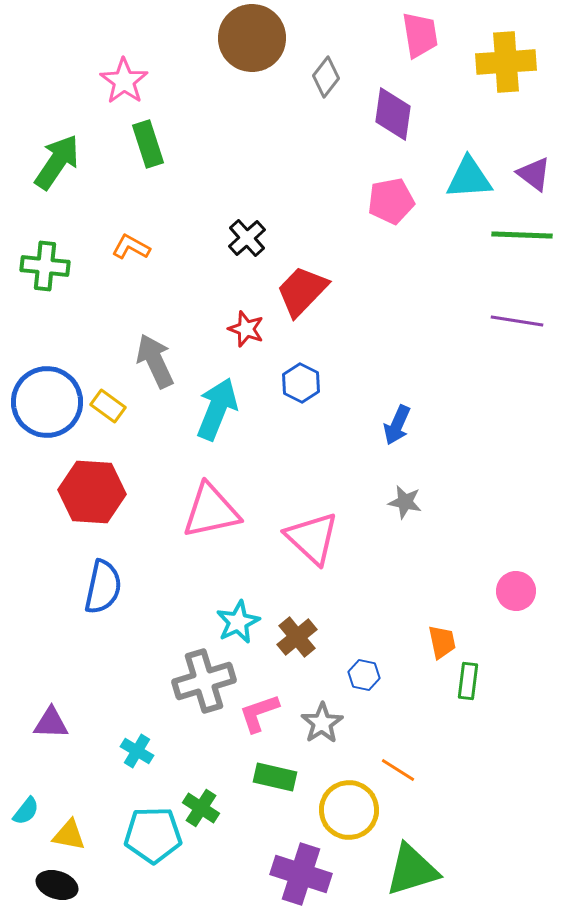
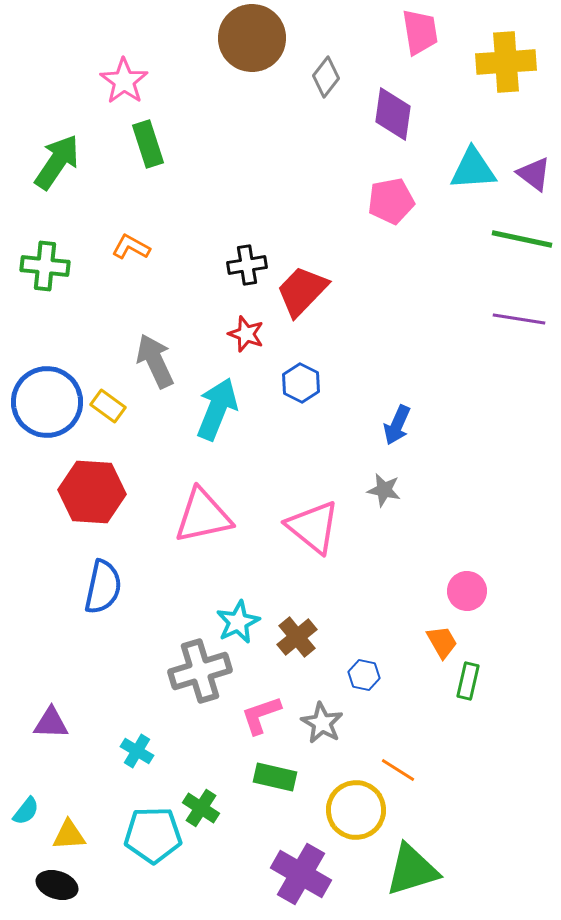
pink trapezoid at (420, 35): moved 3 px up
cyan triangle at (469, 178): moved 4 px right, 9 px up
green line at (522, 235): moved 4 px down; rotated 10 degrees clockwise
black cross at (247, 238): moved 27 px down; rotated 33 degrees clockwise
purple line at (517, 321): moved 2 px right, 2 px up
red star at (246, 329): moved 5 px down
gray star at (405, 502): moved 21 px left, 12 px up
pink triangle at (211, 511): moved 8 px left, 5 px down
pink triangle at (312, 538): moved 1 px right, 11 px up; rotated 4 degrees counterclockwise
pink circle at (516, 591): moved 49 px left
orange trapezoid at (442, 642): rotated 18 degrees counterclockwise
gray cross at (204, 681): moved 4 px left, 10 px up
green rectangle at (468, 681): rotated 6 degrees clockwise
pink L-shape at (259, 713): moved 2 px right, 2 px down
gray star at (322, 723): rotated 9 degrees counterclockwise
yellow circle at (349, 810): moved 7 px right
yellow triangle at (69, 835): rotated 15 degrees counterclockwise
purple cross at (301, 874): rotated 12 degrees clockwise
